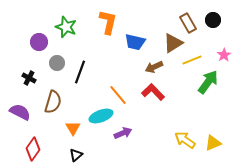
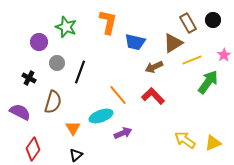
red L-shape: moved 4 px down
